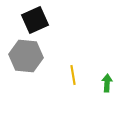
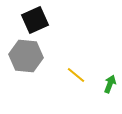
yellow line: moved 3 px right; rotated 42 degrees counterclockwise
green arrow: moved 3 px right, 1 px down; rotated 18 degrees clockwise
